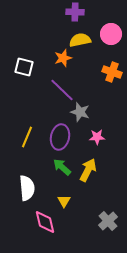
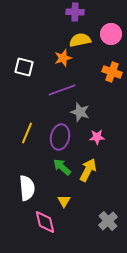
purple line: rotated 64 degrees counterclockwise
yellow line: moved 4 px up
